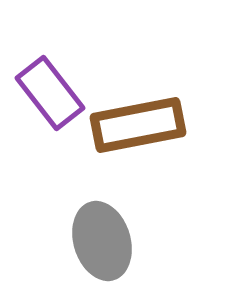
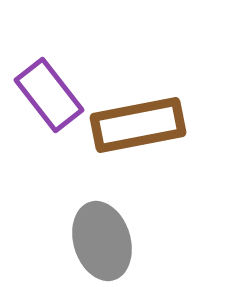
purple rectangle: moved 1 px left, 2 px down
